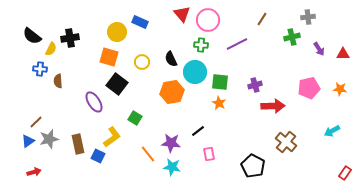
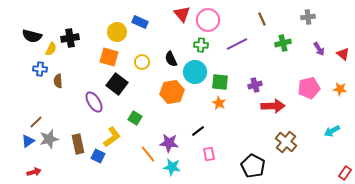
brown line at (262, 19): rotated 56 degrees counterclockwise
black semicircle at (32, 36): rotated 24 degrees counterclockwise
green cross at (292, 37): moved 9 px left, 6 px down
red triangle at (343, 54): rotated 40 degrees clockwise
purple star at (171, 143): moved 2 px left
